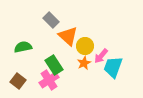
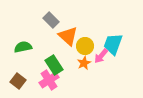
cyan trapezoid: moved 23 px up
